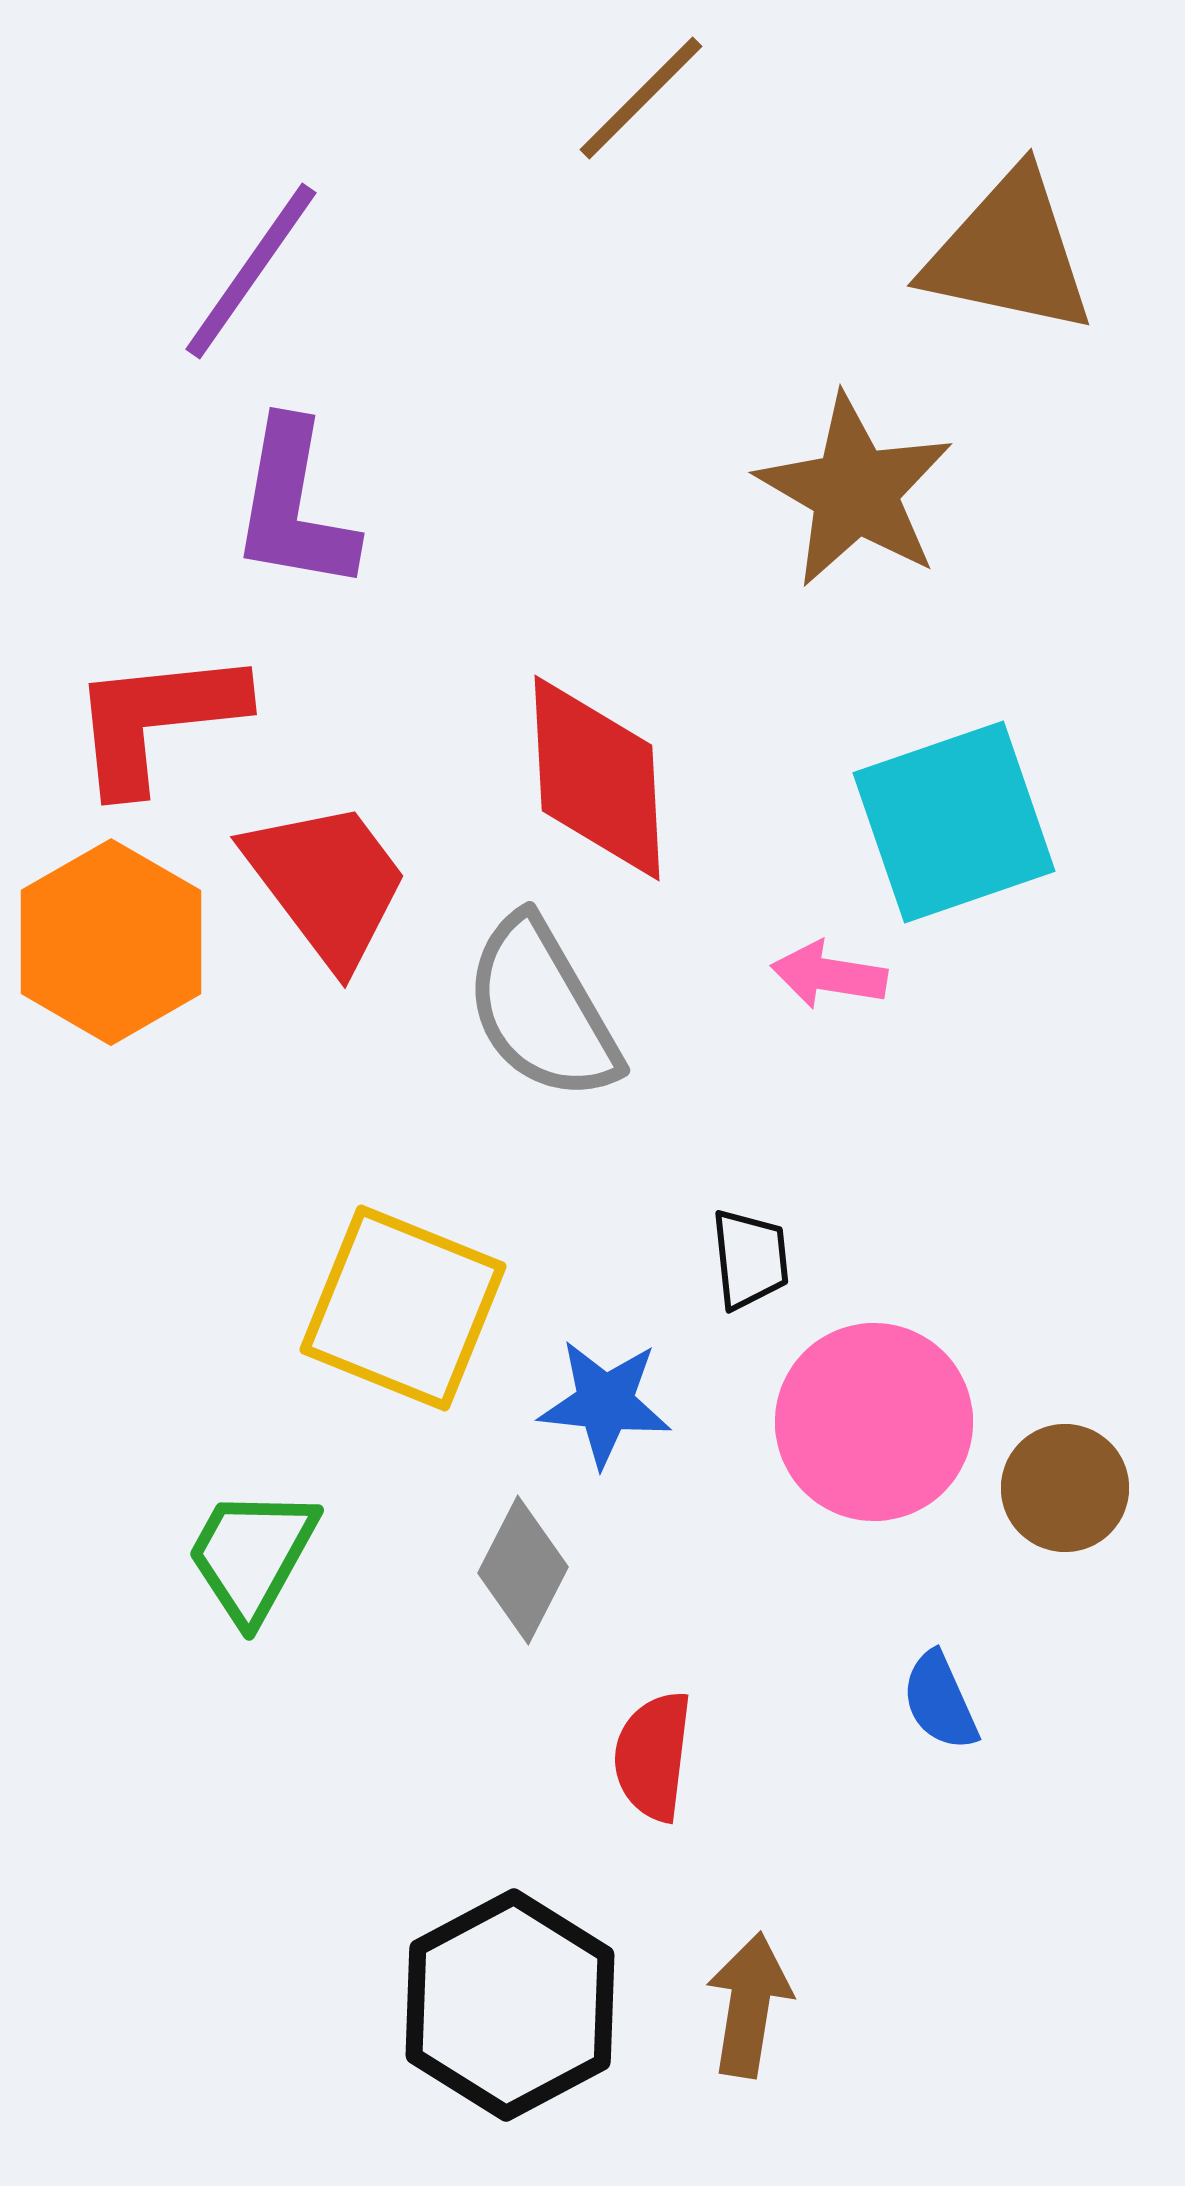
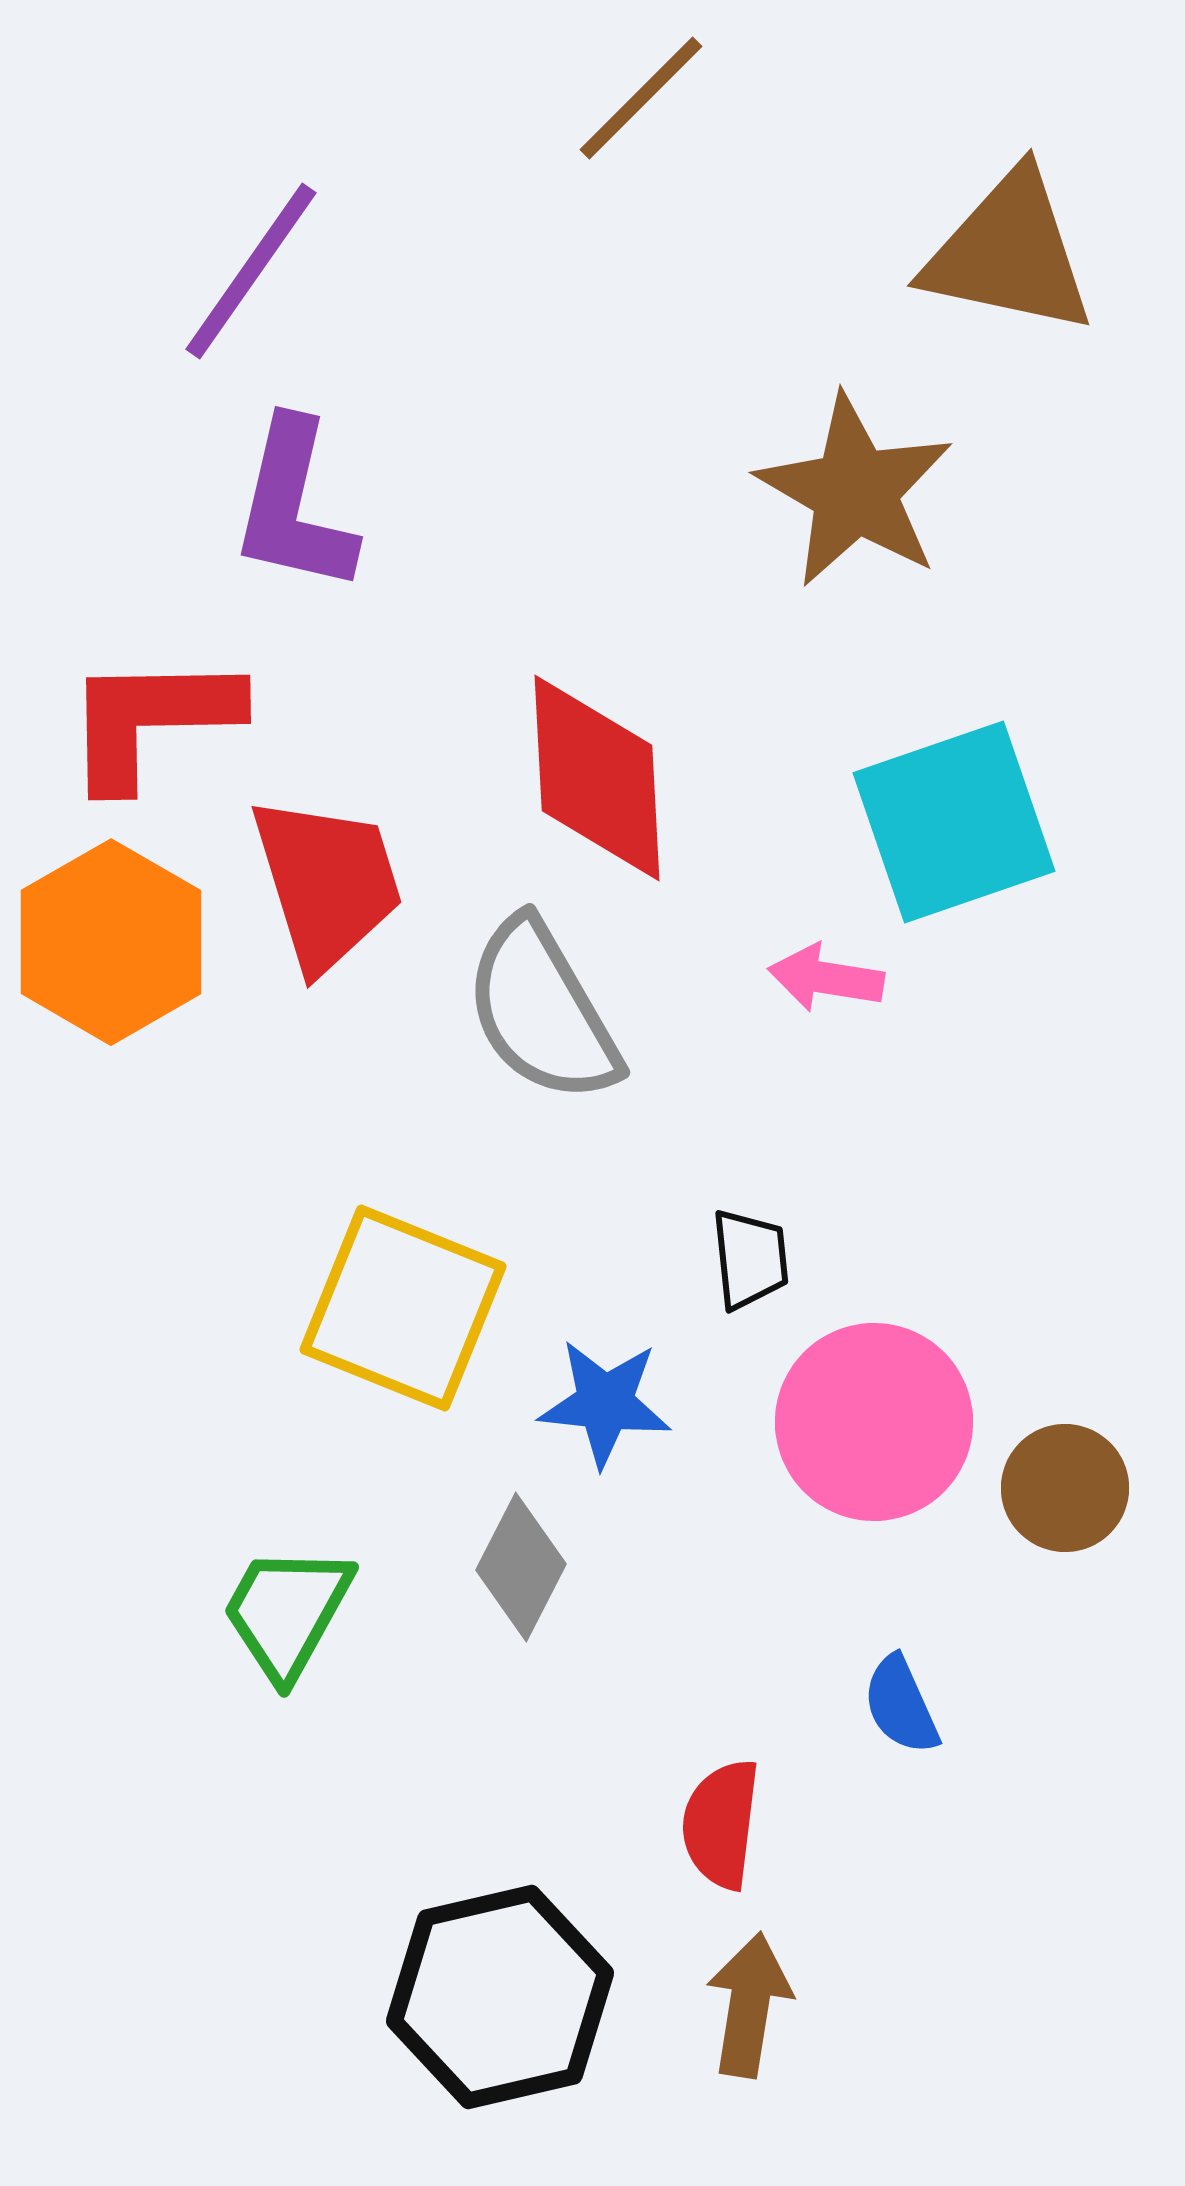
purple L-shape: rotated 3 degrees clockwise
red L-shape: moved 6 px left; rotated 5 degrees clockwise
red trapezoid: rotated 20 degrees clockwise
pink arrow: moved 3 px left, 3 px down
gray semicircle: moved 2 px down
green trapezoid: moved 35 px right, 57 px down
gray diamond: moved 2 px left, 3 px up
blue semicircle: moved 39 px left, 4 px down
red semicircle: moved 68 px right, 68 px down
black hexagon: moved 10 px left, 8 px up; rotated 15 degrees clockwise
